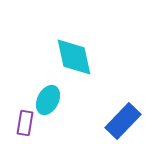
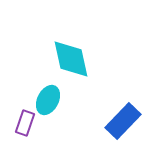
cyan diamond: moved 3 px left, 2 px down
purple rectangle: rotated 10 degrees clockwise
